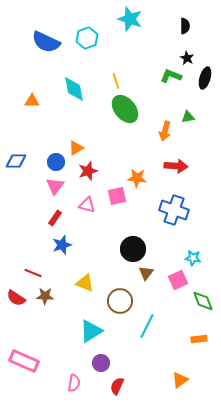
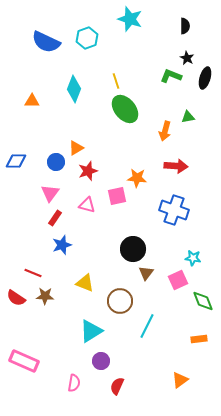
cyan diamond at (74, 89): rotated 32 degrees clockwise
pink triangle at (55, 186): moved 5 px left, 7 px down
purple circle at (101, 363): moved 2 px up
